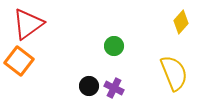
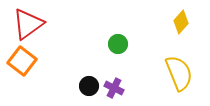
green circle: moved 4 px right, 2 px up
orange square: moved 3 px right
yellow semicircle: moved 5 px right
